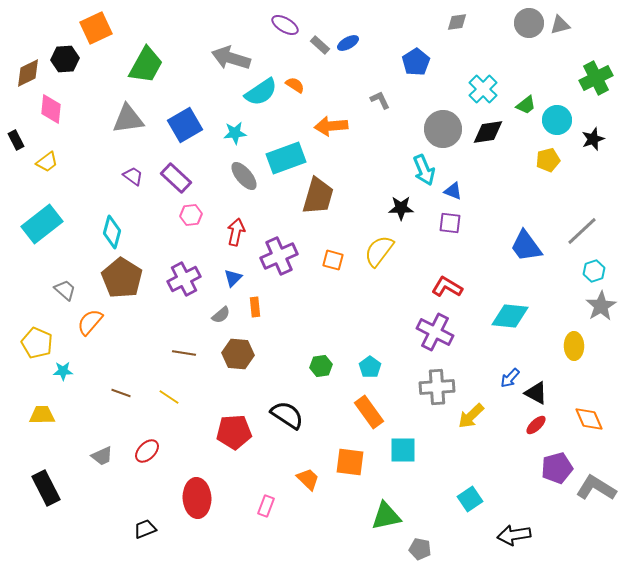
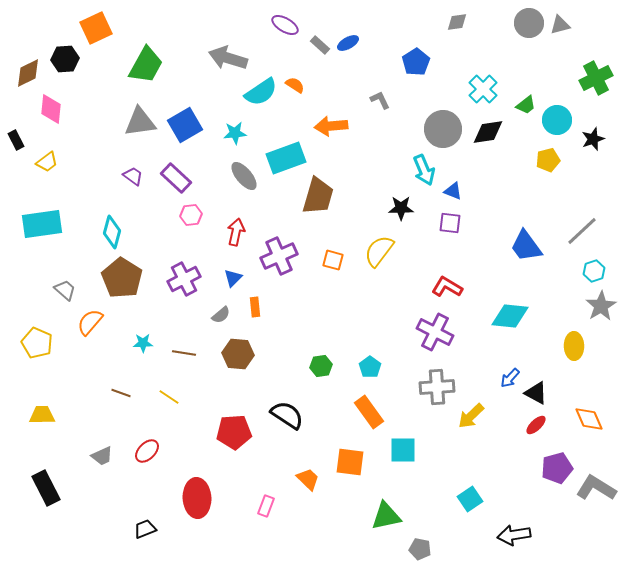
gray arrow at (231, 58): moved 3 px left
gray triangle at (128, 119): moved 12 px right, 3 px down
cyan rectangle at (42, 224): rotated 30 degrees clockwise
cyan star at (63, 371): moved 80 px right, 28 px up
